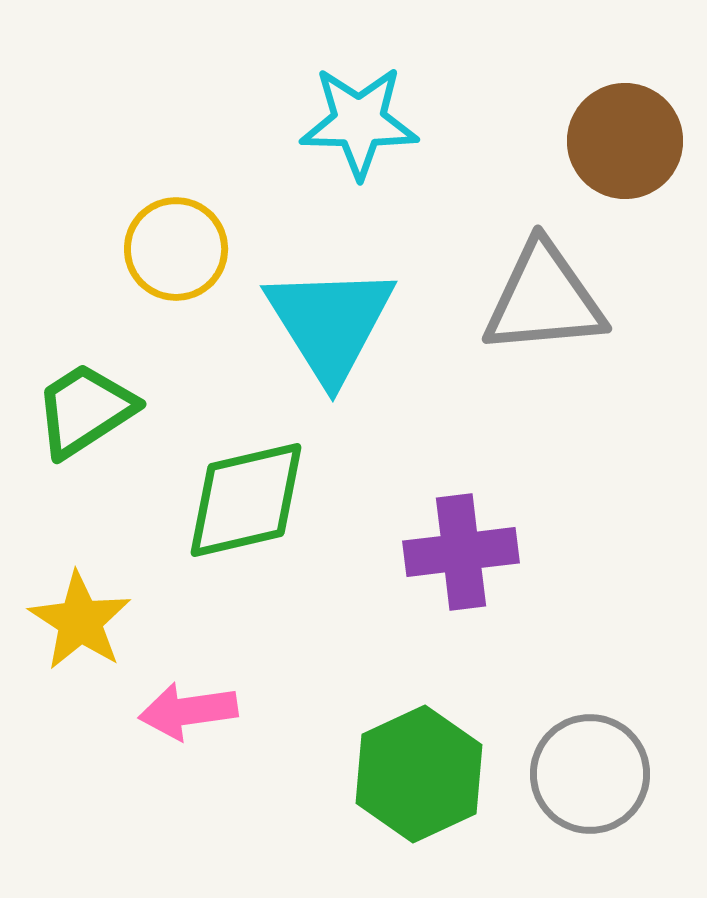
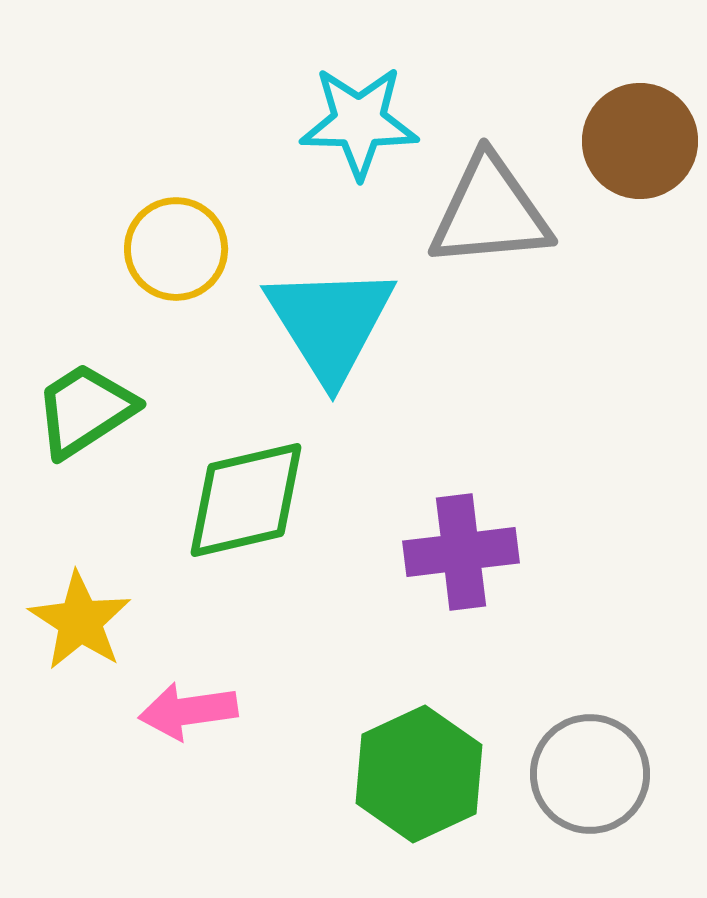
brown circle: moved 15 px right
gray triangle: moved 54 px left, 87 px up
